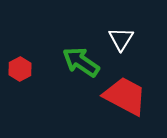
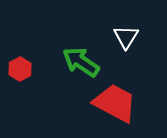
white triangle: moved 5 px right, 2 px up
red trapezoid: moved 10 px left, 7 px down
